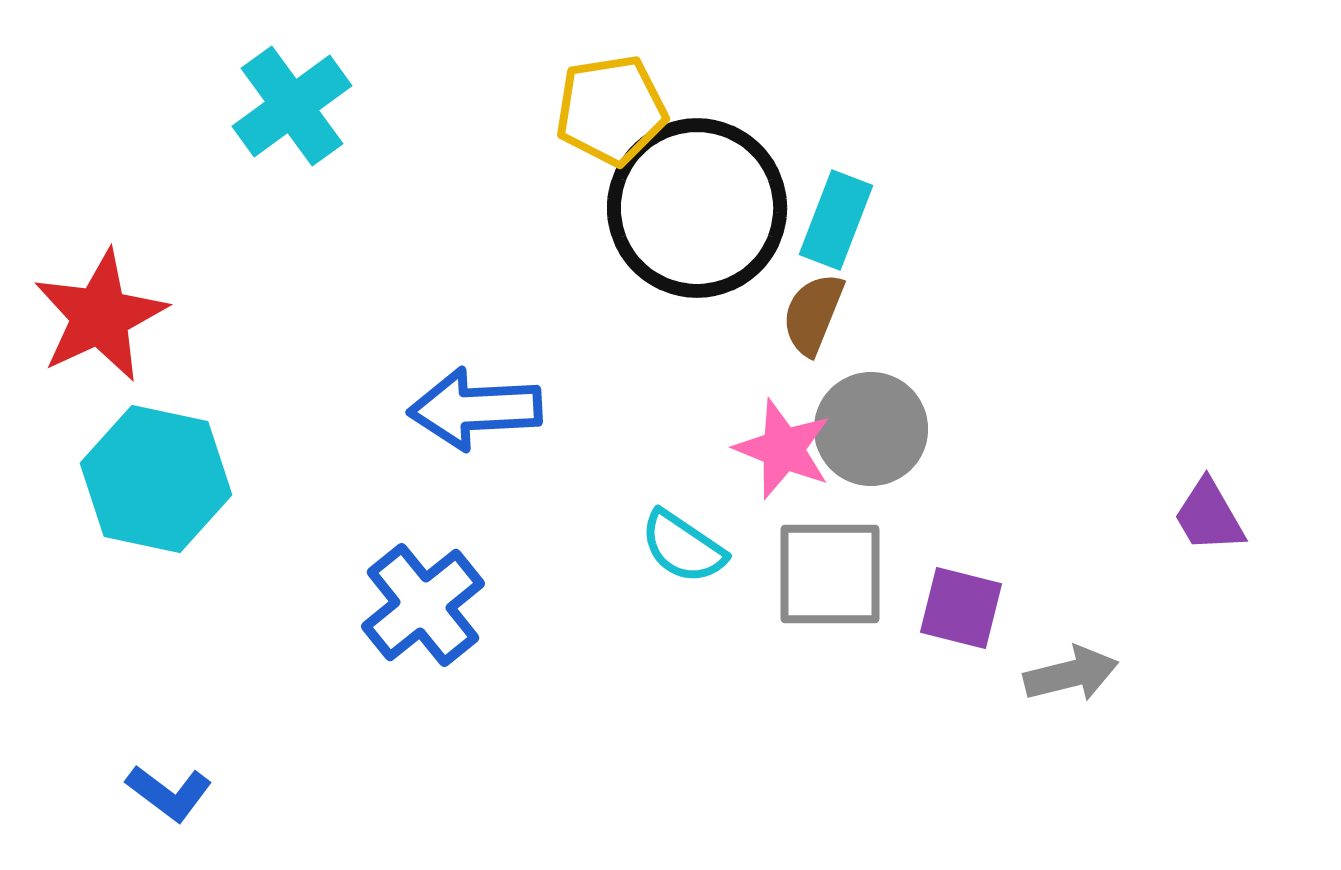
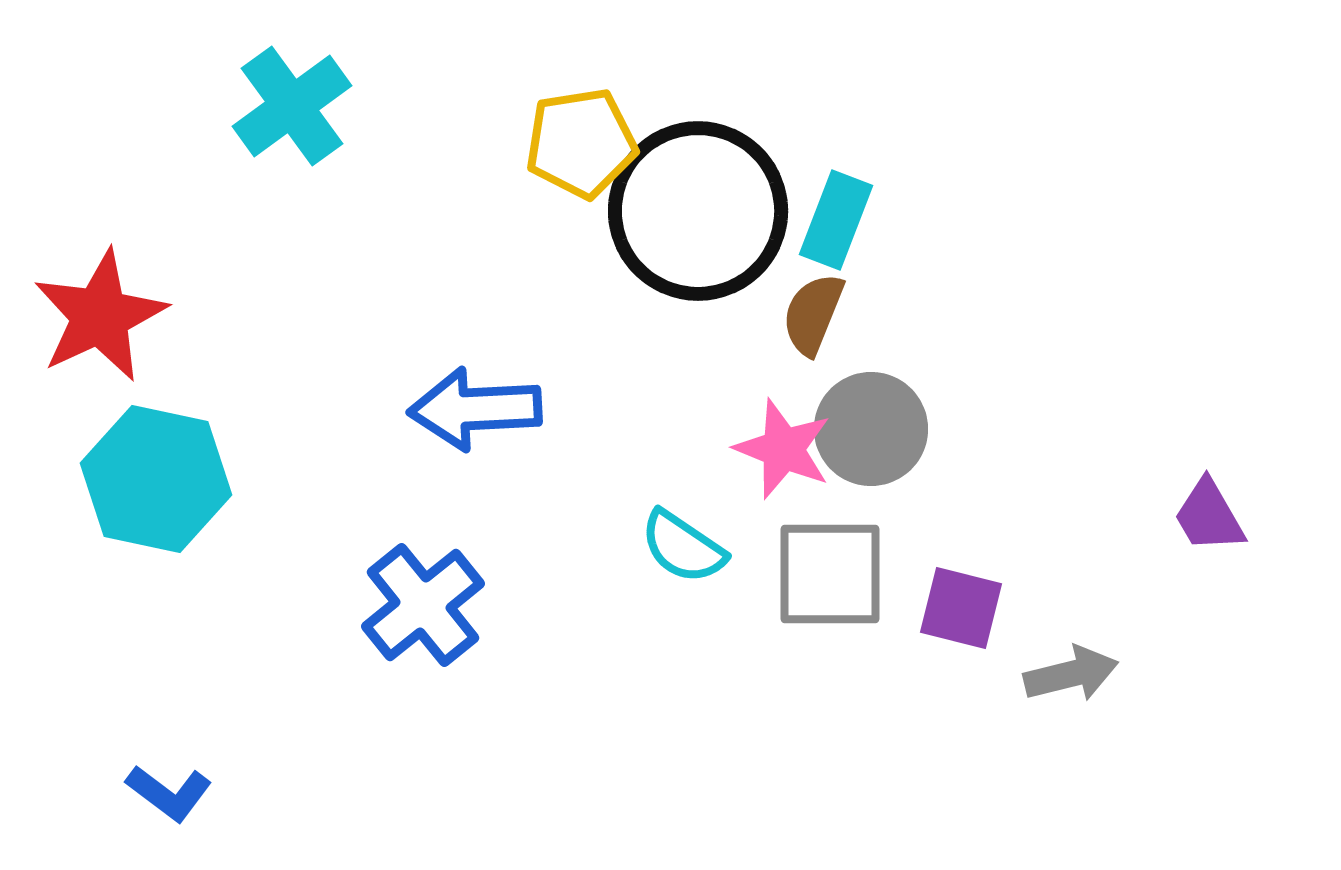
yellow pentagon: moved 30 px left, 33 px down
black circle: moved 1 px right, 3 px down
